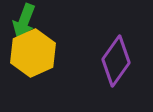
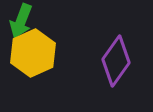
green arrow: moved 3 px left
